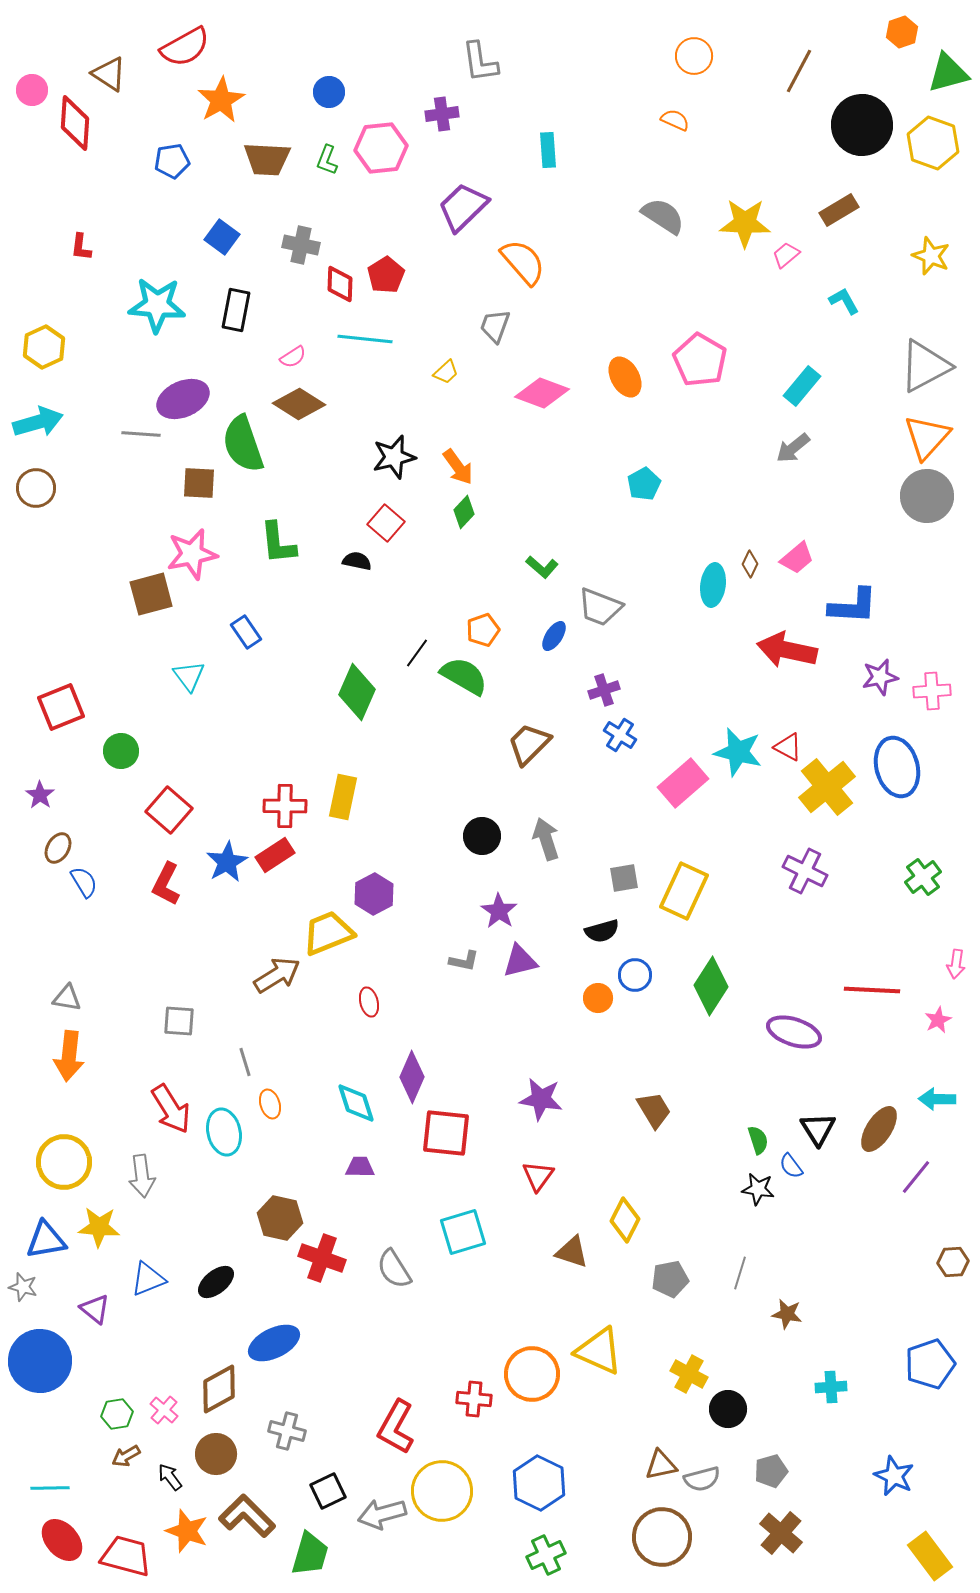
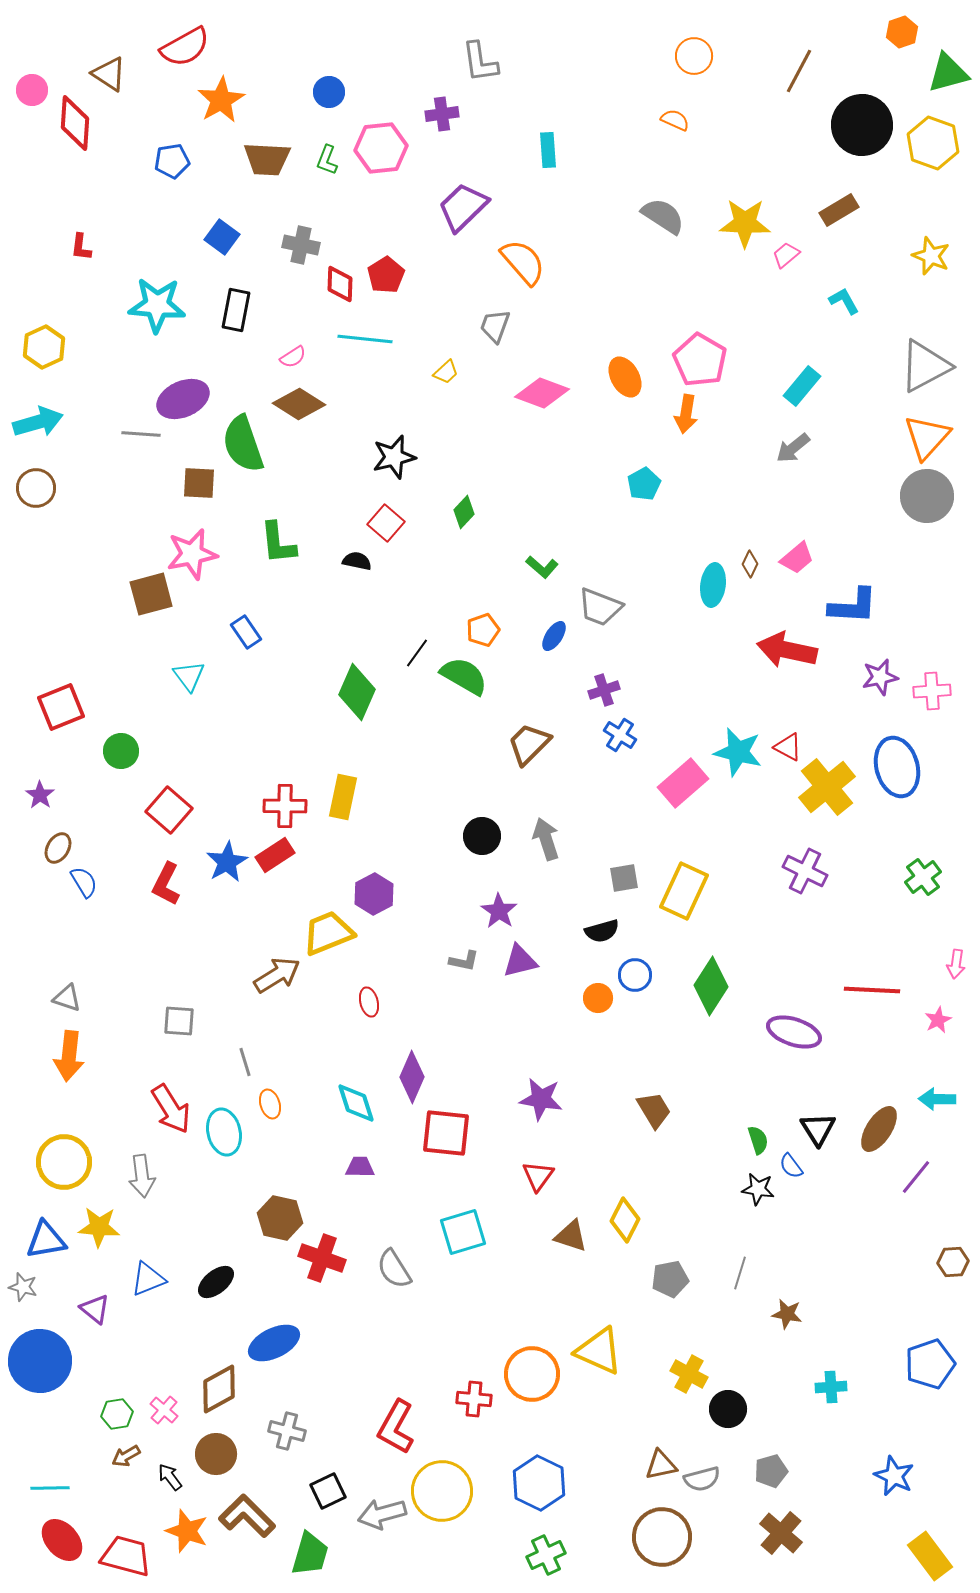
orange arrow at (458, 467): moved 228 px right, 53 px up; rotated 45 degrees clockwise
gray triangle at (67, 998): rotated 8 degrees clockwise
brown triangle at (572, 1252): moved 1 px left, 16 px up
